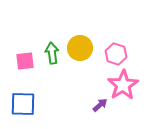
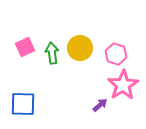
pink square: moved 14 px up; rotated 18 degrees counterclockwise
